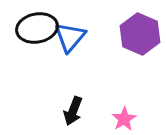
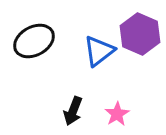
black ellipse: moved 3 px left, 13 px down; rotated 18 degrees counterclockwise
blue triangle: moved 29 px right, 14 px down; rotated 12 degrees clockwise
pink star: moved 7 px left, 5 px up
